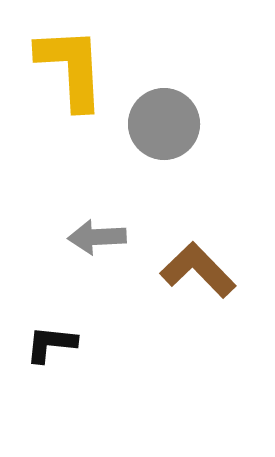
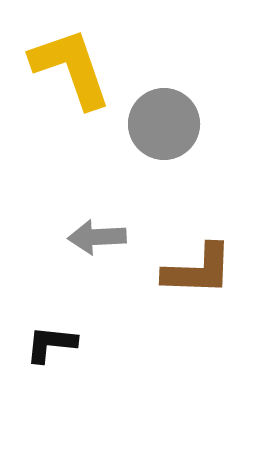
yellow L-shape: rotated 16 degrees counterclockwise
brown L-shape: rotated 136 degrees clockwise
